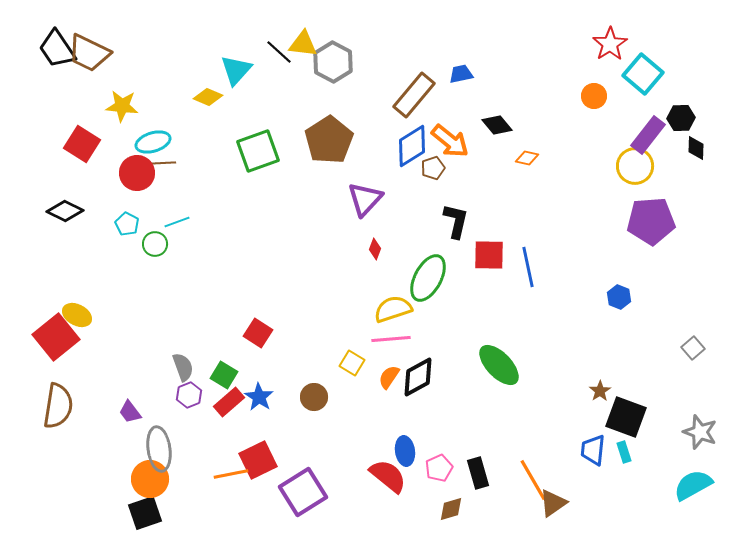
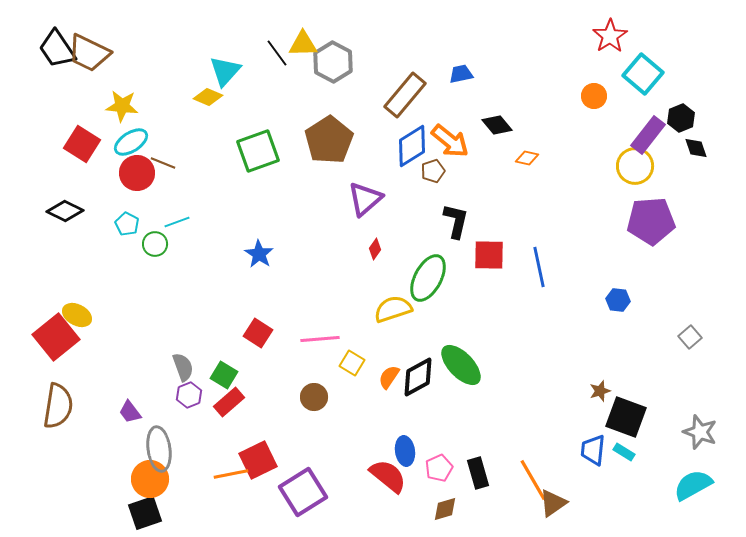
yellow triangle at (303, 44): rotated 8 degrees counterclockwise
red star at (610, 44): moved 8 px up
black line at (279, 52): moved 2 px left, 1 px down; rotated 12 degrees clockwise
cyan triangle at (236, 70): moved 11 px left, 1 px down
brown rectangle at (414, 95): moved 9 px left
black hexagon at (681, 118): rotated 20 degrees counterclockwise
cyan ellipse at (153, 142): moved 22 px left; rotated 16 degrees counterclockwise
black diamond at (696, 148): rotated 20 degrees counterclockwise
brown line at (163, 163): rotated 25 degrees clockwise
brown pentagon at (433, 168): moved 3 px down
purple triangle at (365, 199): rotated 6 degrees clockwise
red diamond at (375, 249): rotated 15 degrees clockwise
blue line at (528, 267): moved 11 px right
blue hexagon at (619, 297): moved 1 px left, 3 px down; rotated 15 degrees counterclockwise
pink line at (391, 339): moved 71 px left
gray square at (693, 348): moved 3 px left, 11 px up
green ellipse at (499, 365): moved 38 px left
brown star at (600, 391): rotated 15 degrees clockwise
blue star at (259, 397): moved 143 px up
cyan rectangle at (624, 452): rotated 40 degrees counterclockwise
brown diamond at (451, 509): moved 6 px left
